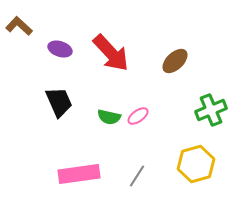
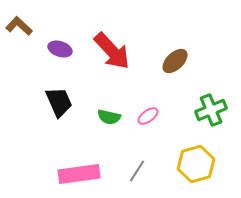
red arrow: moved 1 px right, 2 px up
pink ellipse: moved 10 px right
gray line: moved 5 px up
